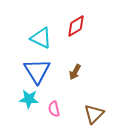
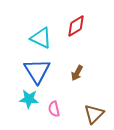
brown arrow: moved 2 px right, 1 px down
